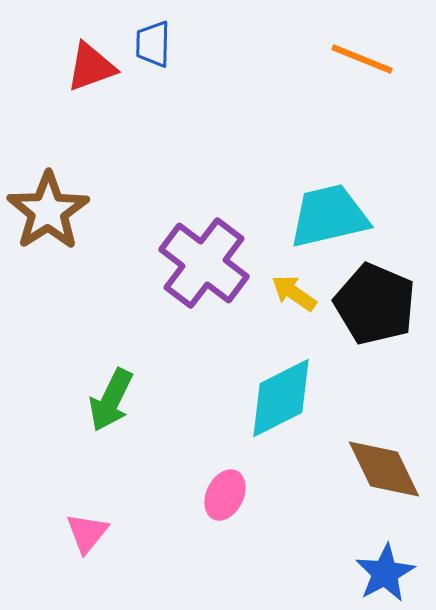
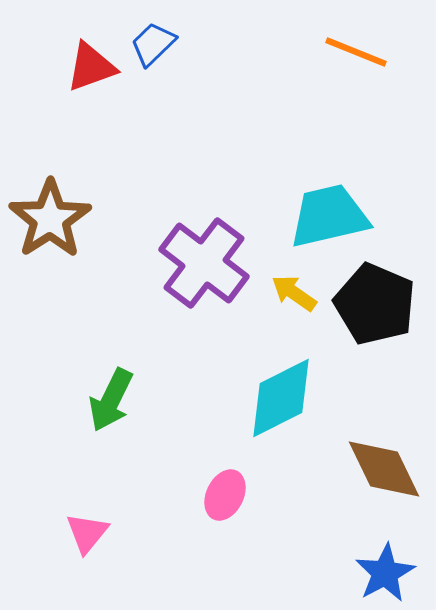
blue trapezoid: rotated 45 degrees clockwise
orange line: moved 6 px left, 7 px up
brown star: moved 2 px right, 8 px down
